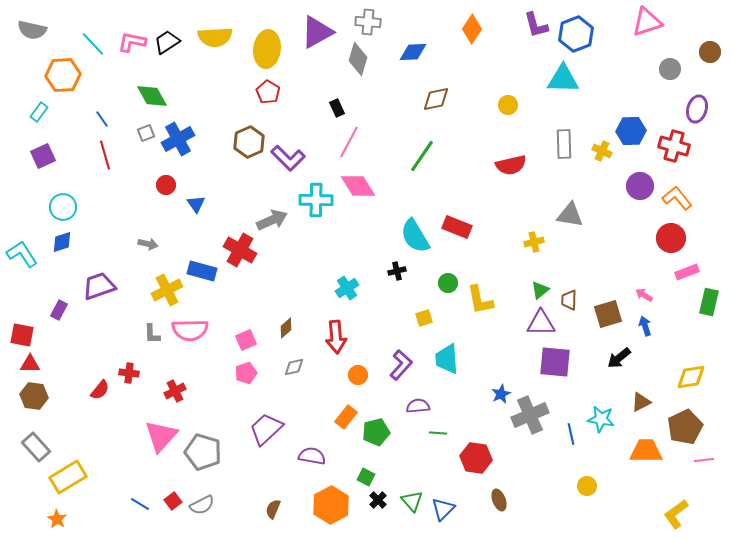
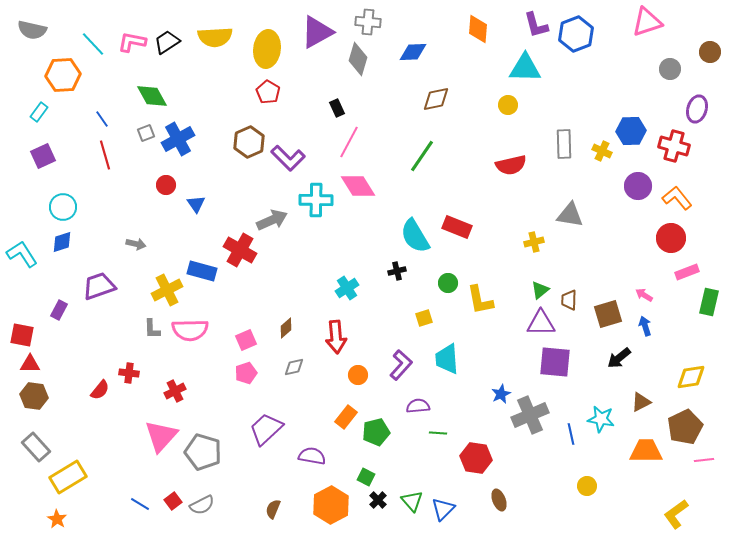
orange diamond at (472, 29): moved 6 px right; rotated 28 degrees counterclockwise
cyan triangle at (563, 79): moved 38 px left, 11 px up
purple circle at (640, 186): moved 2 px left
gray arrow at (148, 244): moved 12 px left
gray L-shape at (152, 334): moved 5 px up
